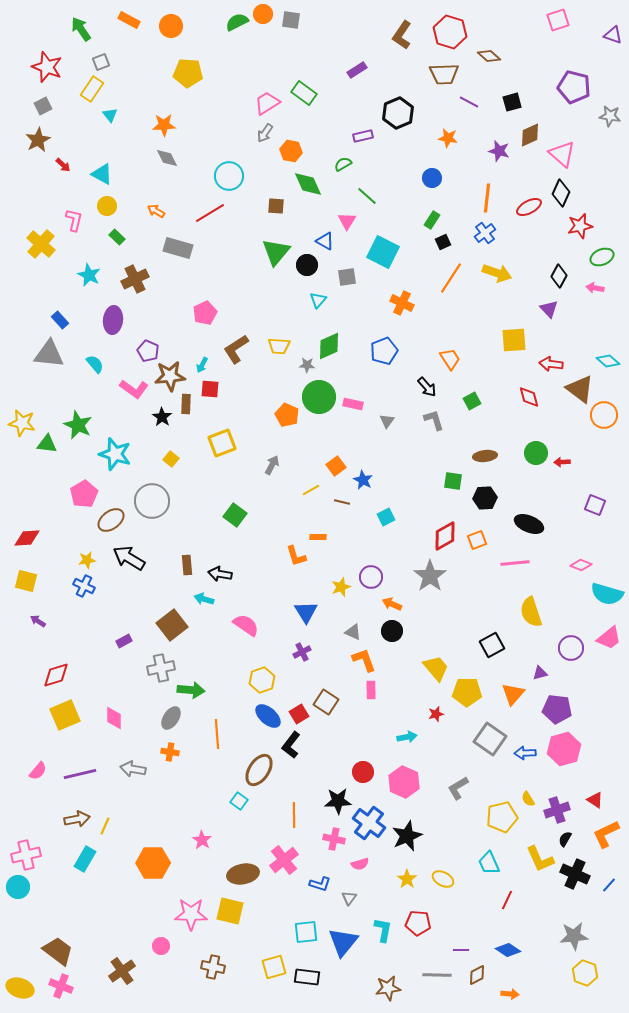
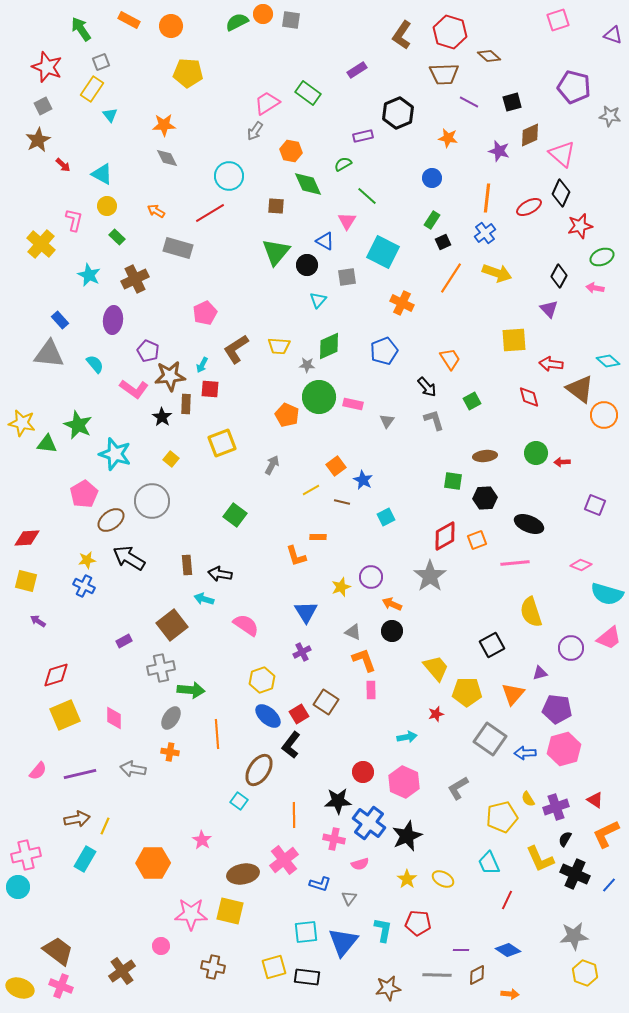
green rectangle at (304, 93): moved 4 px right
gray arrow at (265, 133): moved 10 px left, 2 px up
purple cross at (557, 810): moved 1 px left, 3 px up
